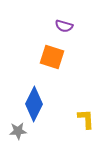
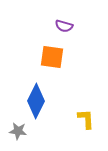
orange square: rotated 10 degrees counterclockwise
blue diamond: moved 2 px right, 3 px up
gray star: rotated 12 degrees clockwise
